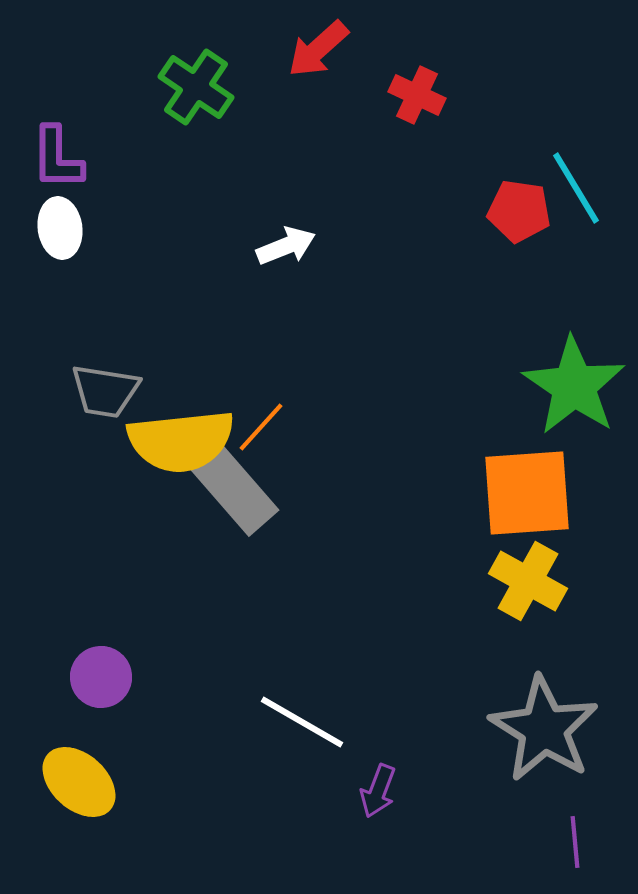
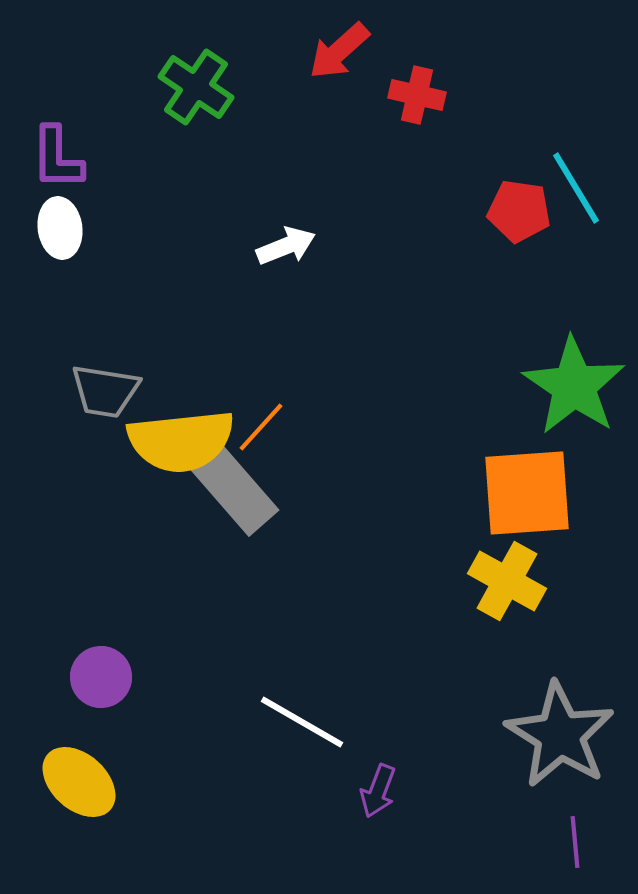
red arrow: moved 21 px right, 2 px down
red cross: rotated 12 degrees counterclockwise
yellow cross: moved 21 px left
gray star: moved 16 px right, 6 px down
